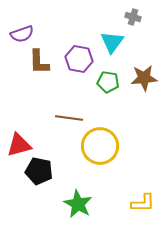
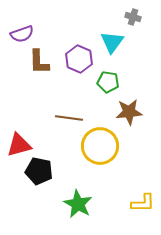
purple hexagon: rotated 12 degrees clockwise
brown star: moved 15 px left, 34 px down
